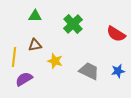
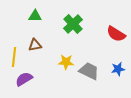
yellow star: moved 11 px right, 1 px down; rotated 14 degrees counterclockwise
blue star: moved 2 px up
